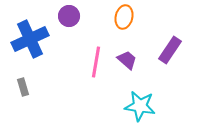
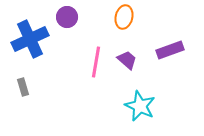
purple circle: moved 2 px left, 1 px down
purple rectangle: rotated 36 degrees clockwise
cyan star: rotated 16 degrees clockwise
